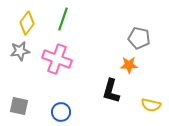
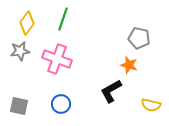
orange star: rotated 18 degrees clockwise
black L-shape: rotated 45 degrees clockwise
blue circle: moved 8 px up
